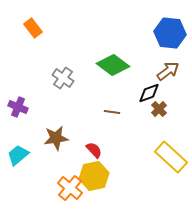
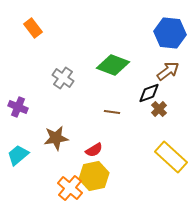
green diamond: rotated 16 degrees counterclockwise
red semicircle: rotated 102 degrees clockwise
